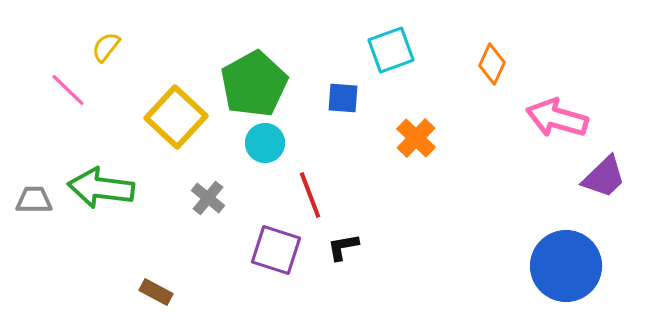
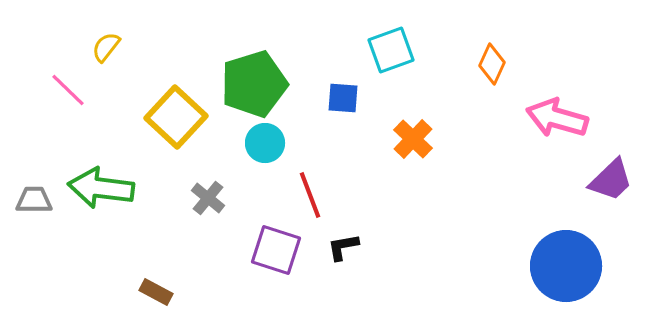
green pentagon: rotated 12 degrees clockwise
orange cross: moved 3 px left, 1 px down
purple trapezoid: moved 7 px right, 3 px down
